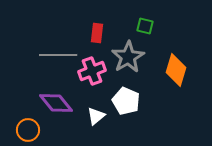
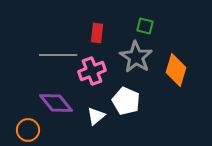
gray star: moved 8 px right; rotated 8 degrees counterclockwise
